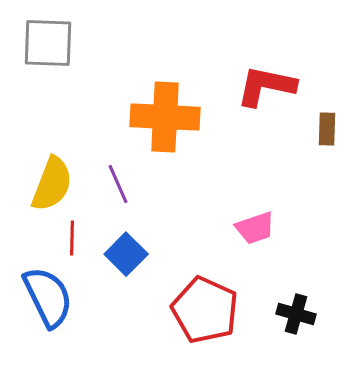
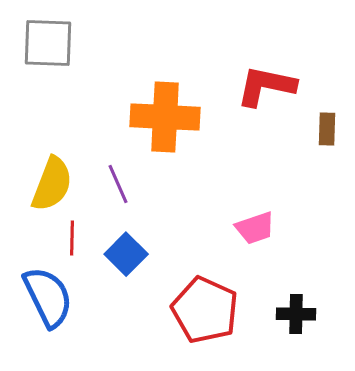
black cross: rotated 15 degrees counterclockwise
